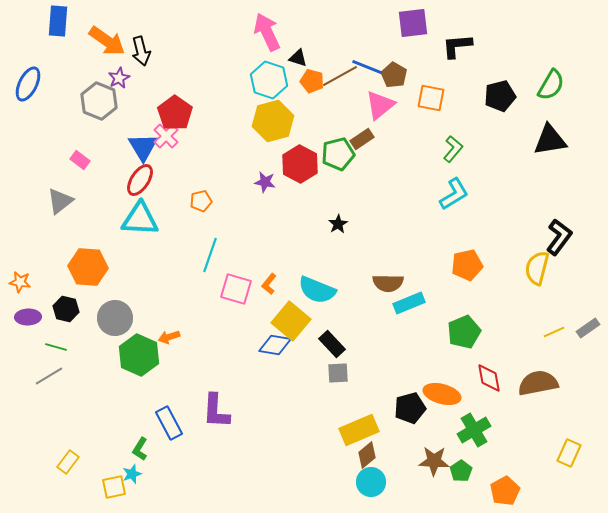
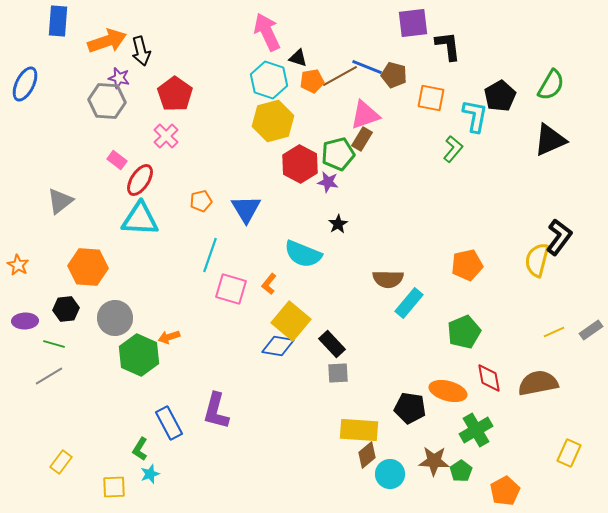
orange arrow at (107, 41): rotated 54 degrees counterclockwise
black L-shape at (457, 46): moved 9 px left; rotated 88 degrees clockwise
brown pentagon at (394, 75): rotated 15 degrees counterclockwise
purple star at (119, 78): rotated 30 degrees counterclockwise
orange pentagon at (312, 81): rotated 25 degrees counterclockwise
blue ellipse at (28, 84): moved 3 px left
black pentagon at (500, 96): rotated 16 degrees counterclockwise
gray hexagon at (99, 101): moved 8 px right; rotated 18 degrees counterclockwise
pink triangle at (380, 105): moved 15 px left, 10 px down; rotated 20 degrees clockwise
red pentagon at (175, 113): moved 19 px up
brown rectangle at (362, 139): rotated 25 degrees counterclockwise
black triangle at (550, 140): rotated 15 degrees counterclockwise
blue triangle at (143, 147): moved 103 px right, 62 px down
pink rectangle at (80, 160): moved 37 px right
purple star at (265, 182): moved 63 px right
cyan L-shape at (454, 194): moved 21 px right, 78 px up; rotated 48 degrees counterclockwise
yellow semicircle at (537, 268): moved 8 px up
orange star at (20, 282): moved 2 px left, 17 px up; rotated 20 degrees clockwise
brown semicircle at (388, 283): moved 4 px up
pink square at (236, 289): moved 5 px left
cyan semicircle at (317, 290): moved 14 px left, 36 px up
cyan rectangle at (409, 303): rotated 28 degrees counterclockwise
black hexagon at (66, 309): rotated 20 degrees counterclockwise
purple ellipse at (28, 317): moved 3 px left, 4 px down
gray rectangle at (588, 328): moved 3 px right, 2 px down
blue diamond at (275, 345): moved 3 px right, 1 px down
green line at (56, 347): moved 2 px left, 3 px up
orange ellipse at (442, 394): moved 6 px right, 3 px up
black pentagon at (410, 408): rotated 24 degrees clockwise
purple L-shape at (216, 411): rotated 12 degrees clockwise
yellow rectangle at (359, 430): rotated 27 degrees clockwise
green cross at (474, 430): moved 2 px right
yellow rectangle at (68, 462): moved 7 px left
cyan star at (132, 474): moved 18 px right
cyan circle at (371, 482): moved 19 px right, 8 px up
yellow square at (114, 487): rotated 10 degrees clockwise
